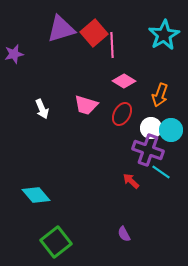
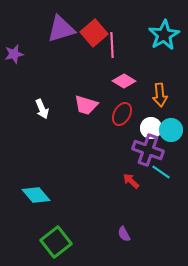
orange arrow: rotated 25 degrees counterclockwise
